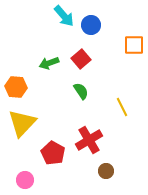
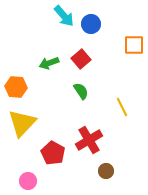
blue circle: moved 1 px up
pink circle: moved 3 px right, 1 px down
